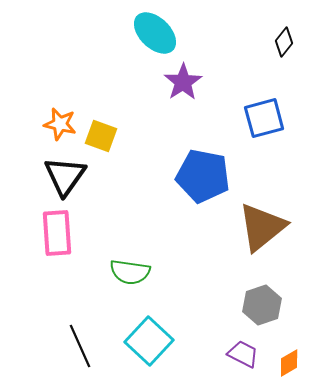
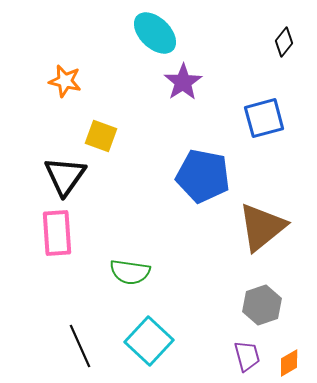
orange star: moved 5 px right, 43 px up
purple trapezoid: moved 4 px right, 2 px down; rotated 48 degrees clockwise
